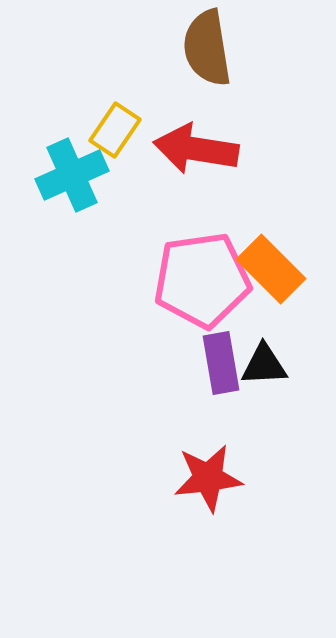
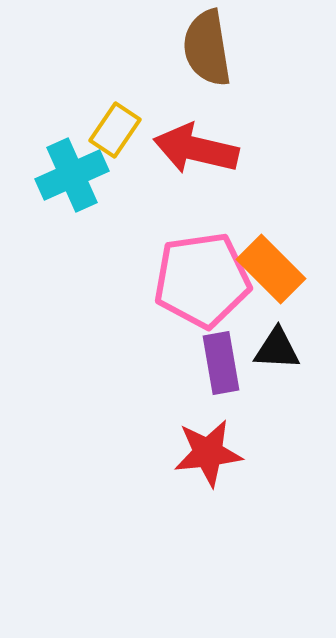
red arrow: rotated 4 degrees clockwise
black triangle: moved 13 px right, 16 px up; rotated 6 degrees clockwise
red star: moved 25 px up
